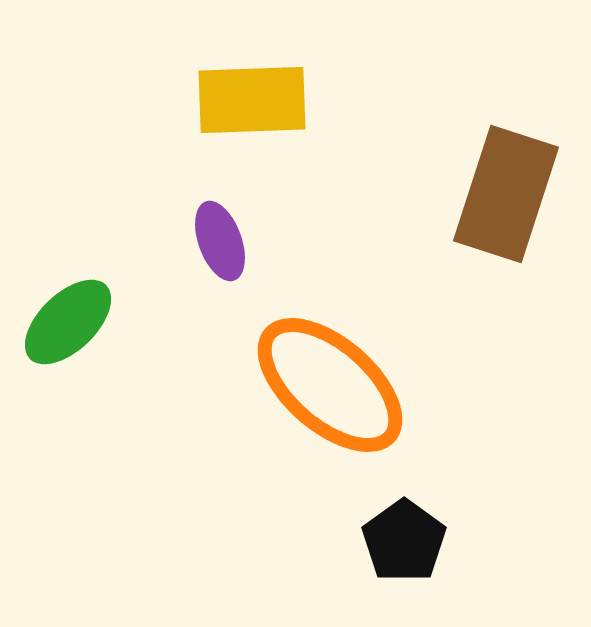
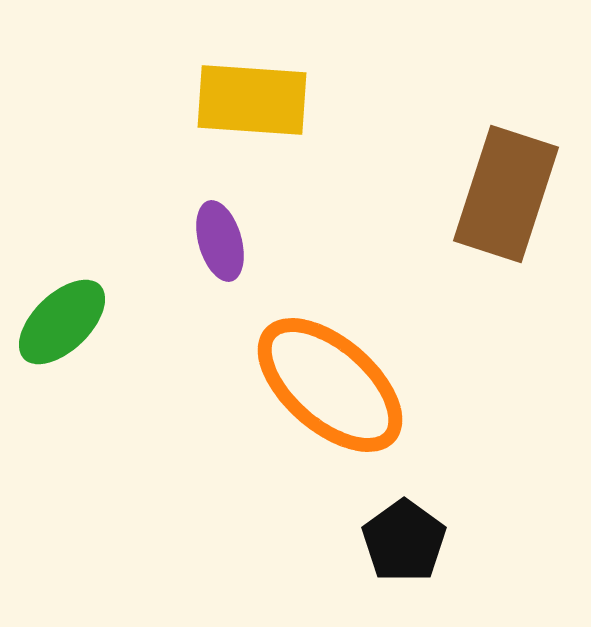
yellow rectangle: rotated 6 degrees clockwise
purple ellipse: rotated 4 degrees clockwise
green ellipse: moved 6 px left
